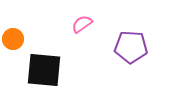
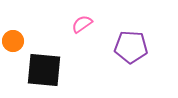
orange circle: moved 2 px down
